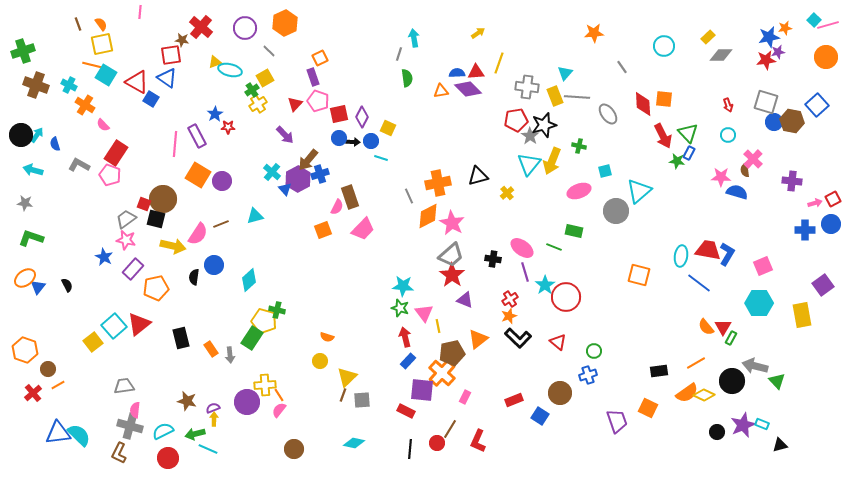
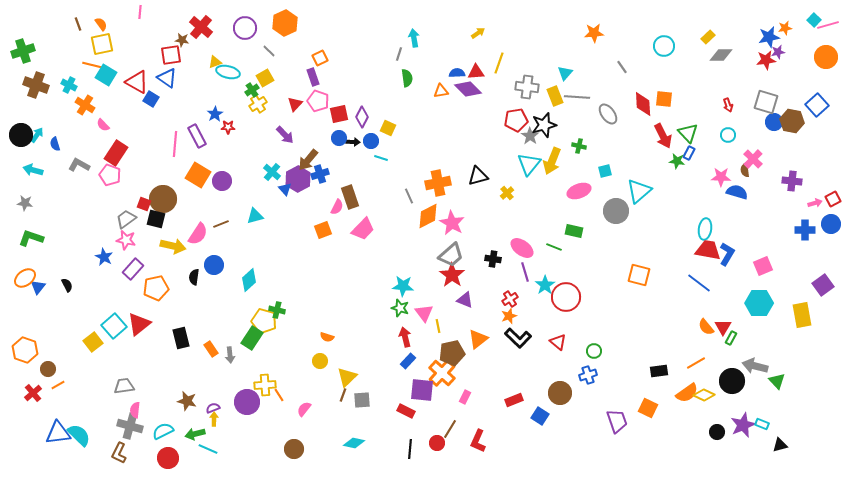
cyan ellipse at (230, 70): moved 2 px left, 2 px down
cyan ellipse at (681, 256): moved 24 px right, 27 px up
pink semicircle at (279, 410): moved 25 px right, 1 px up
